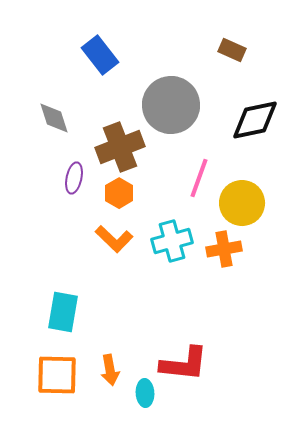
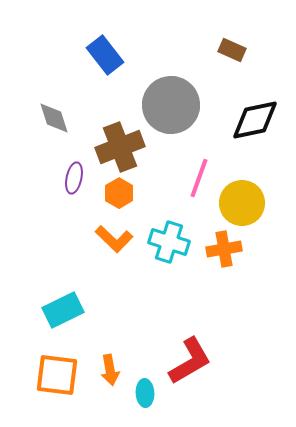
blue rectangle: moved 5 px right
cyan cross: moved 3 px left, 1 px down; rotated 33 degrees clockwise
cyan rectangle: moved 2 px up; rotated 54 degrees clockwise
red L-shape: moved 6 px right, 3 px up; rotated 36 degrees counterclockwise
orange square: rotated 6 degrees clockwise
